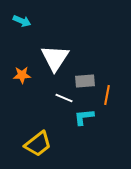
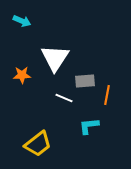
cyan L-shape: moved 5 px right, 9 px down
